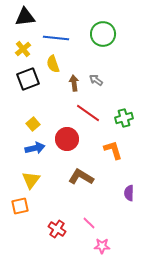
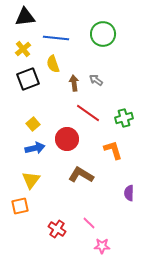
brown L-shape: moved 2 px up
